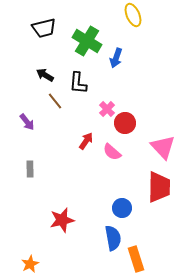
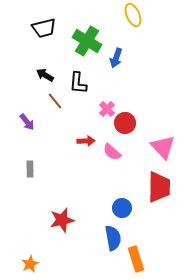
red arrow: rotated 54 degrees clockwise
